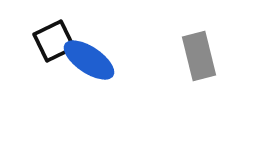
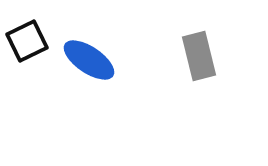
black square: moved 27 px left
